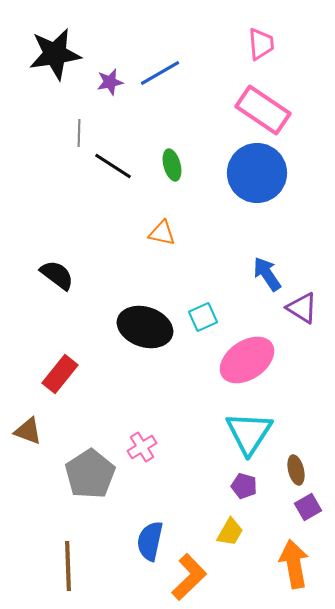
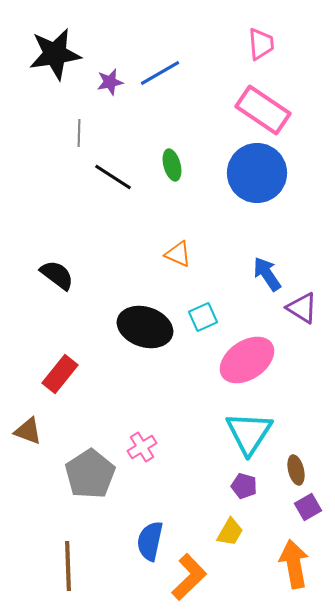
black line: moved 11 px down
orange triangle: moved 16 px right, 21 px down; rotated 12 degrees clockwise
